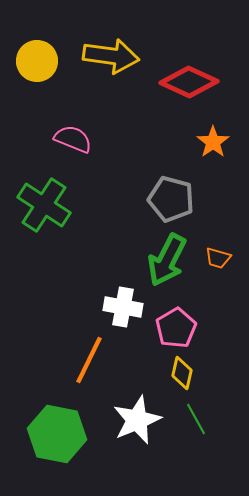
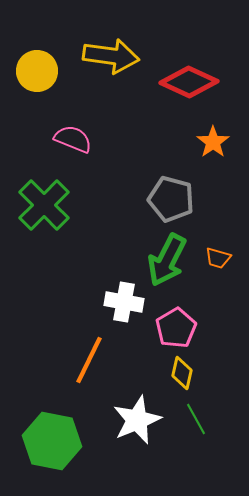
yellow circle: moved 10 px down
green cross: rotated 12 degrees clockwise
white cross: moved 1 px right, 5 px up
green hexagon: moved 5 px left, 7 px down
